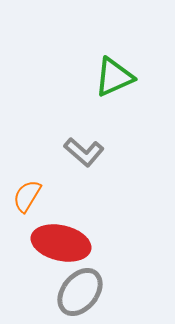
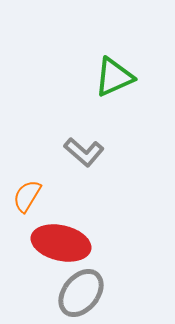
gray ellipse: moved 1 px right, 1 px down
